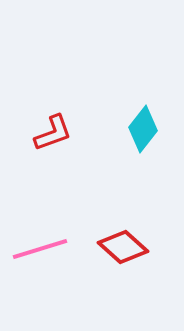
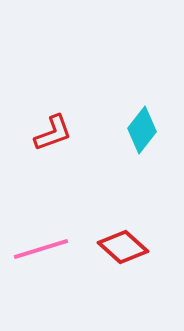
cyan diamond: moved 1 px left, 1 px down
pink line: moved 1 px right
